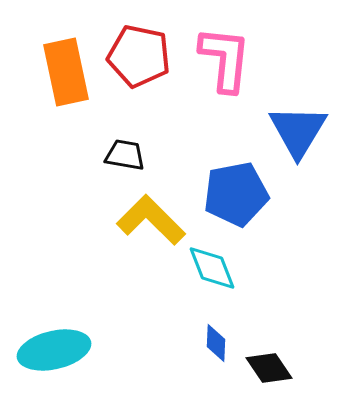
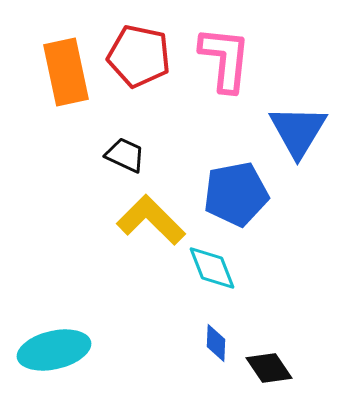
black trapezoid: rotated 15 degrees clockwise
